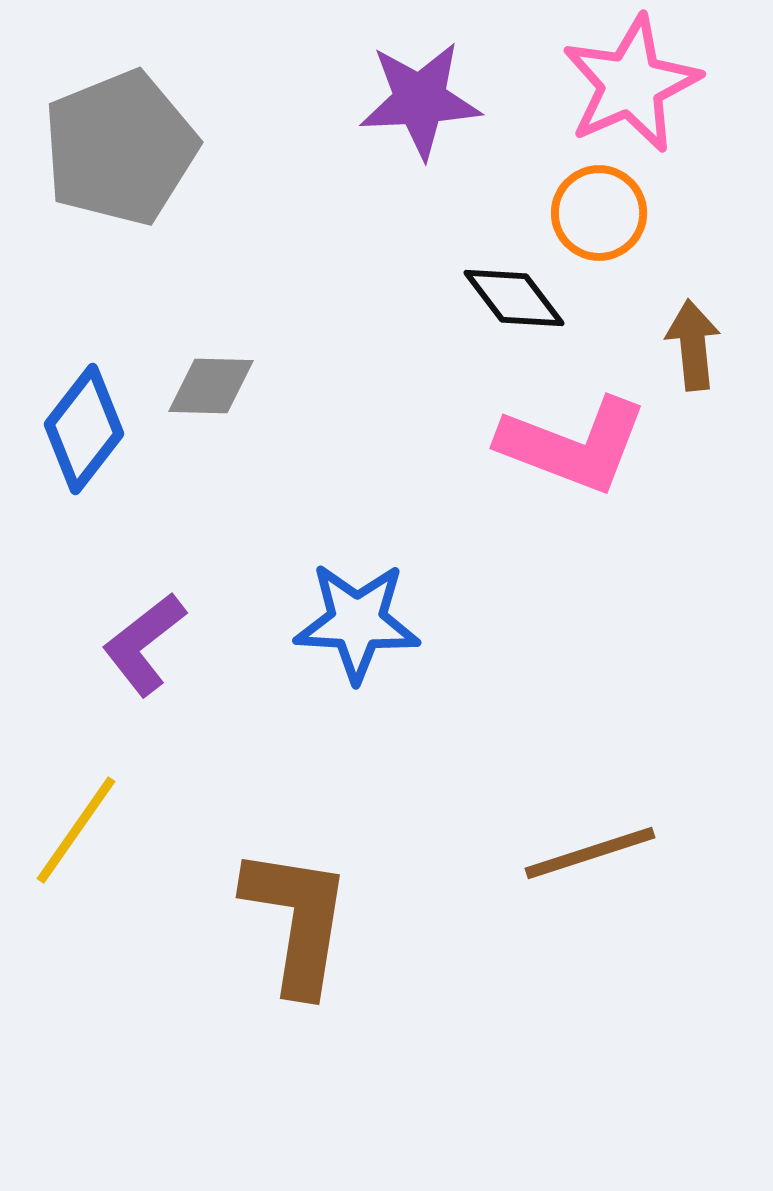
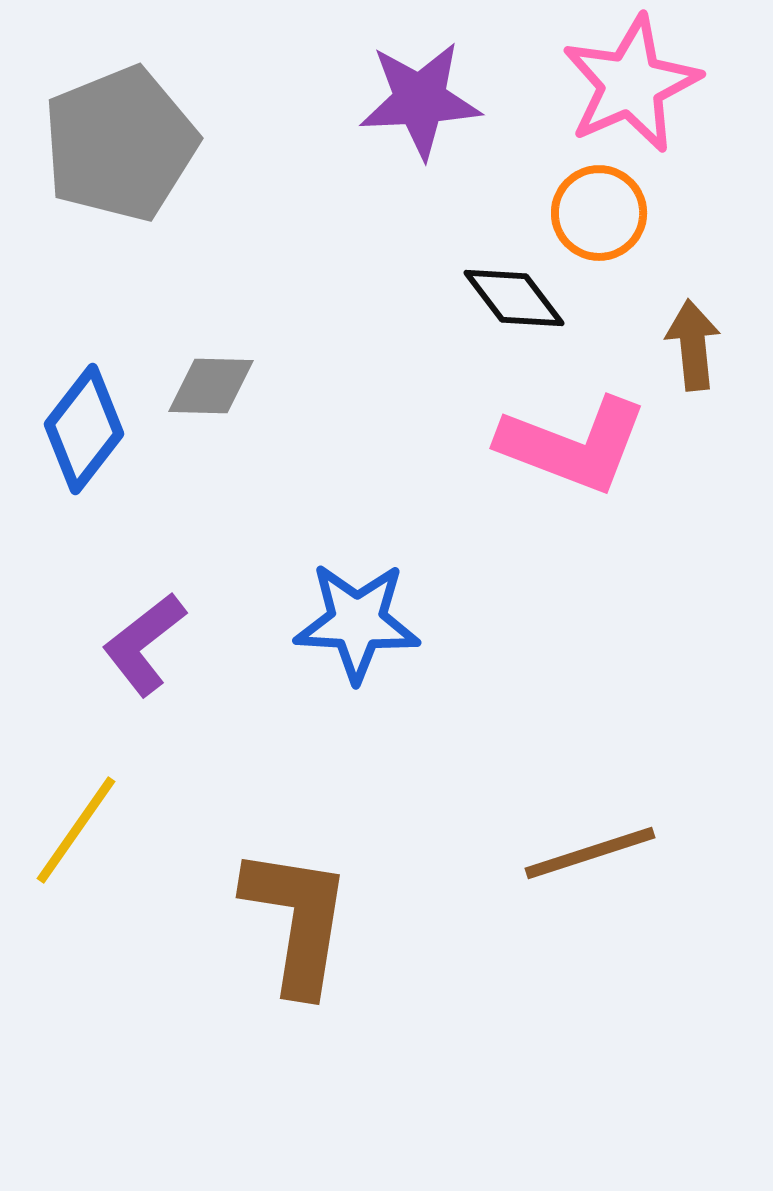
gray pentagon: moved 4 px up
